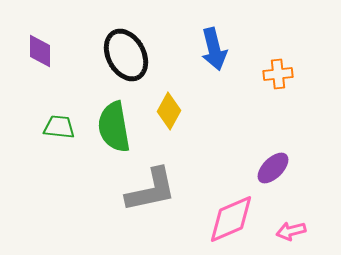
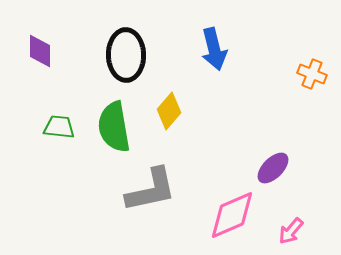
black ellipse: rotated 27 degrees clockwise
orange cross: moved 34 px right; rotated 28 degrees clockwise
yellow diamond: rotated 12 degrees clockwise
pink diamond: moved 1 px right, 4 px up
pink arrow: rotated 36 degrees counterclockwise
